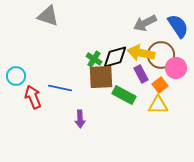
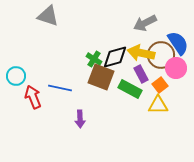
blue semicircle: moved 17 px down
brown square: rotated 24 degrees clockwise
green rectangle: moved 6 px right, 6 px up
